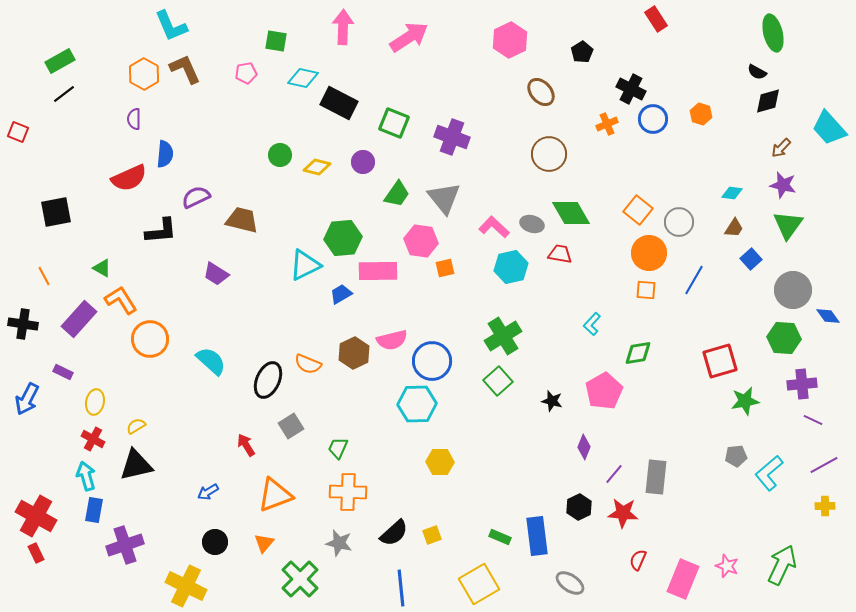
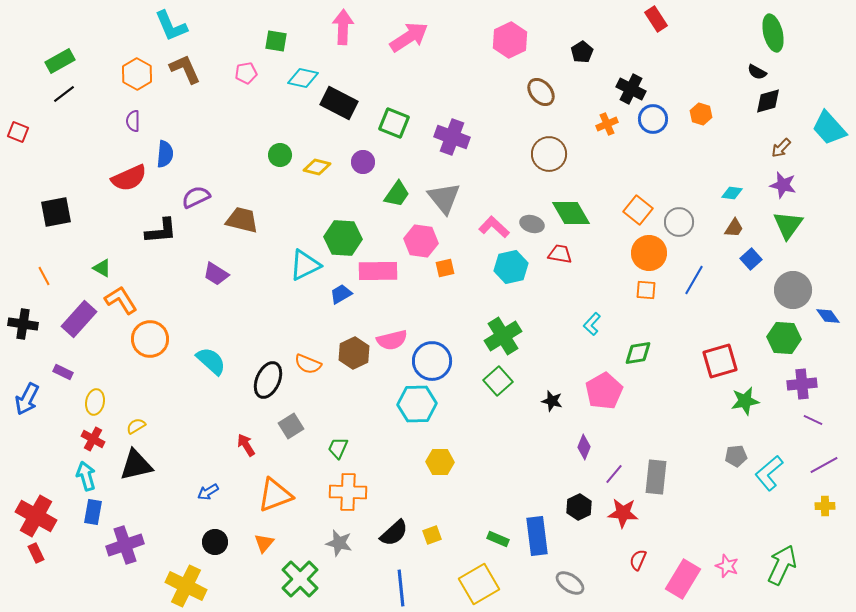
orange hexagon at (144, 74): moved 7 px left
purple semicircle at (134, 119): moved 1 px left, 2 px down
green hexagon at (343, 238): rotated 9 degrees clockwise
blue rectangle at (94, 510): moved 1 px left, 2 px down
green rectangle at (500, 537): moved 2 px left, 2 px down
pink rectangle at (683, 579): rotated 9 degrees clockwise
